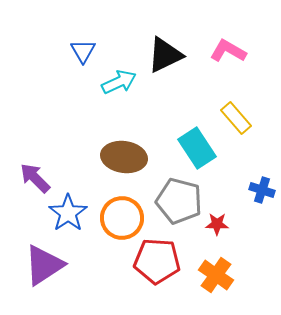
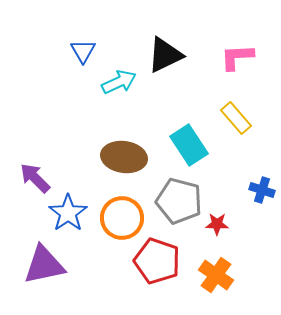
pink L-shape: moved 9 px right, 6 px down; rotated 33 degrees counterclockwise
cyan rectangle: moved 8 px left, 3 px up
red pentagon: rotated 15 degrees clockwise
purple triangle: rotated 21 degrees clockwise
